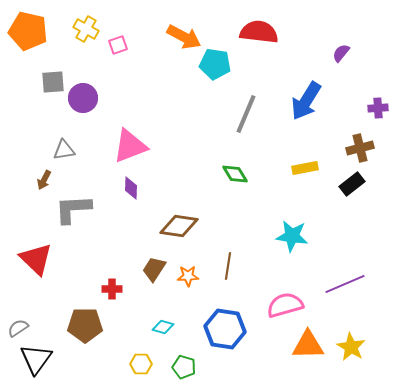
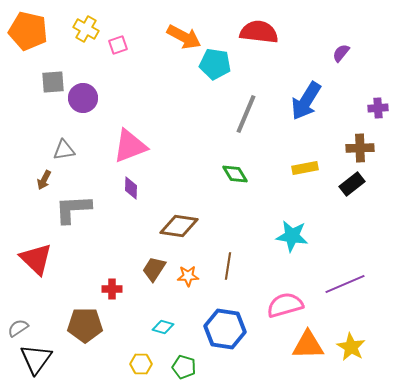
brown cross: rotated 12 degrees clockwise
